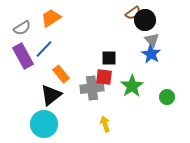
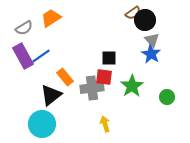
gray semicircle: moved 2 px right
blue line: moved 3 px left, 7 px down; rotated 12 degrees clockwise
orange rectangle: moved 4 px right, 3 px down
cyan circle: moved 2 px left
